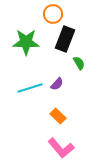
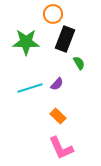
pink L-shape: rotated 16 degrees clockwise
